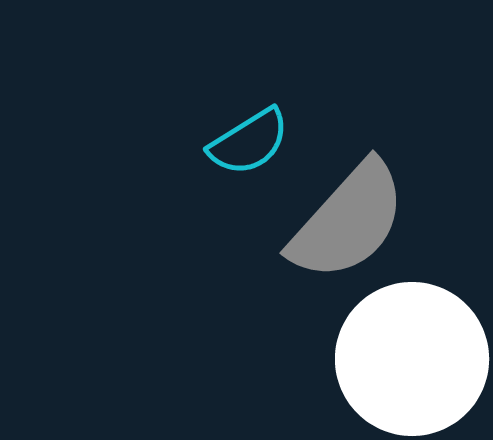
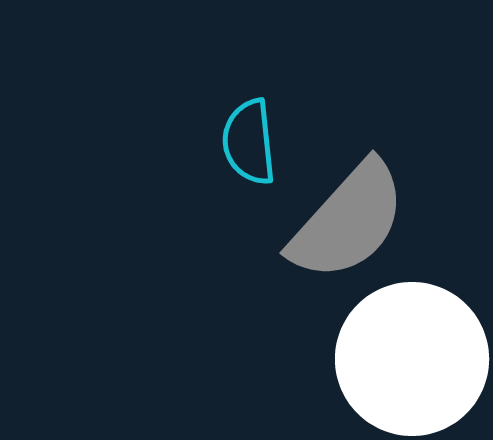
cyan semicircle: rotated 116 degrees clockwise
